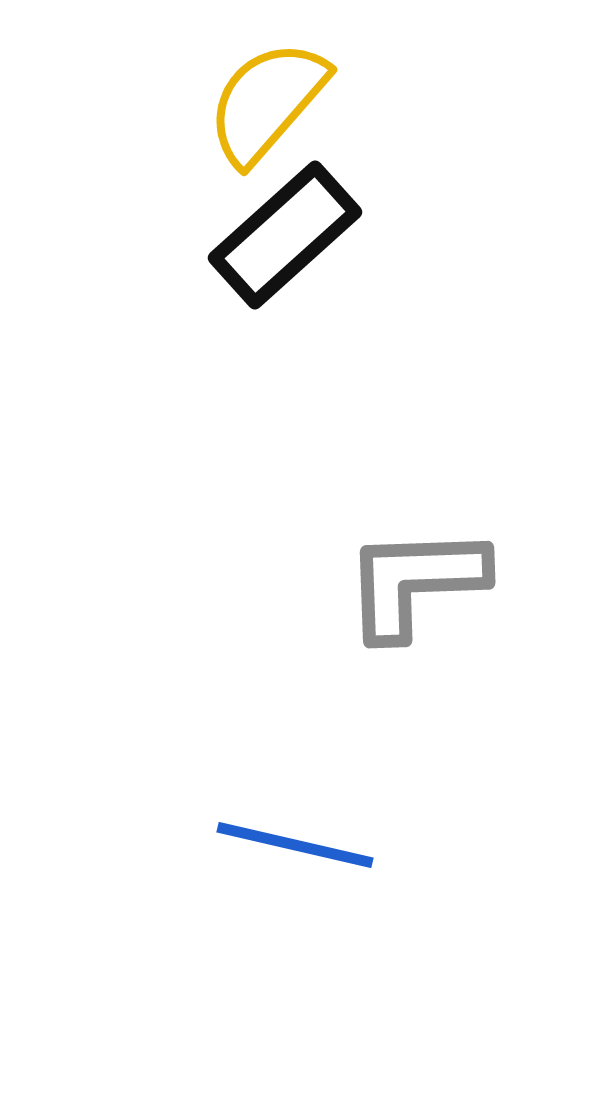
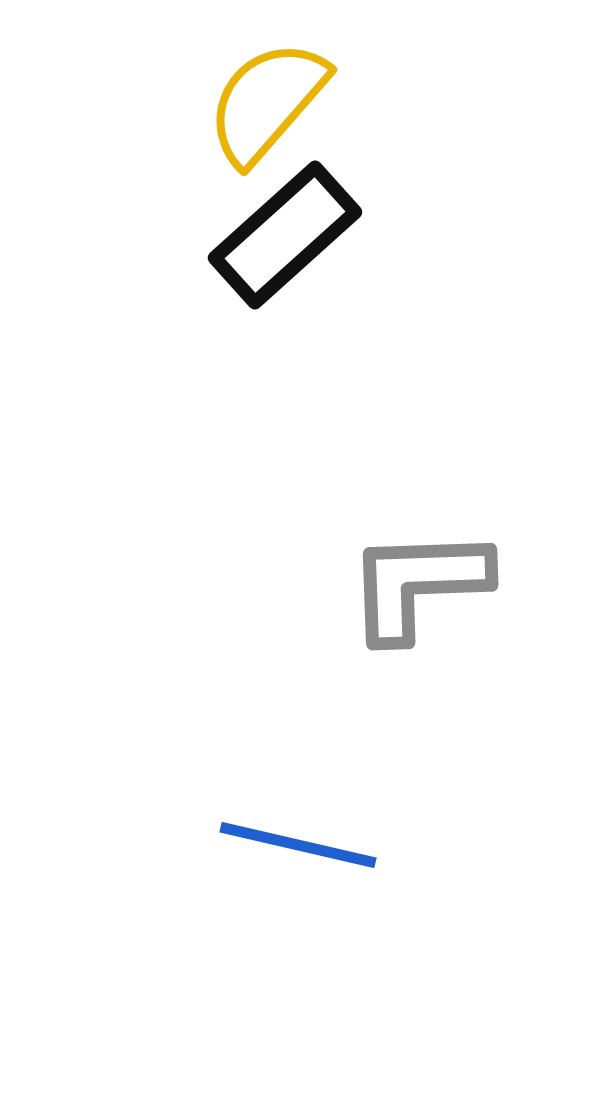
gray L-shape: moved 3 px right, 2 px down
blue line: moved 3 px right
